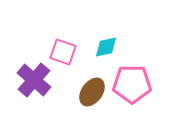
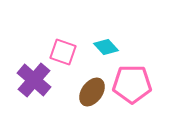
cyan diamond: rotated 60 degrees clockwise
